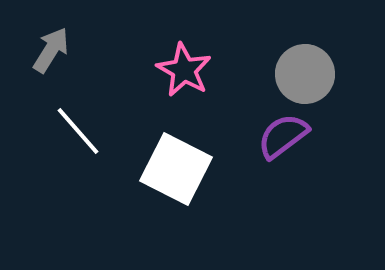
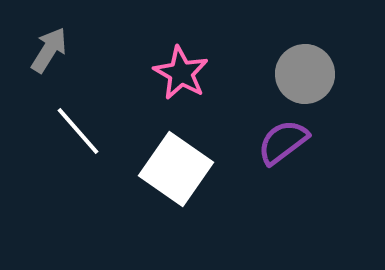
gray arrow: moved 2 px left
pink star: moved 3 px left, 3 px down
purple semicircle: moved 6 px down
white square: rotated 8 degrees clockwise
